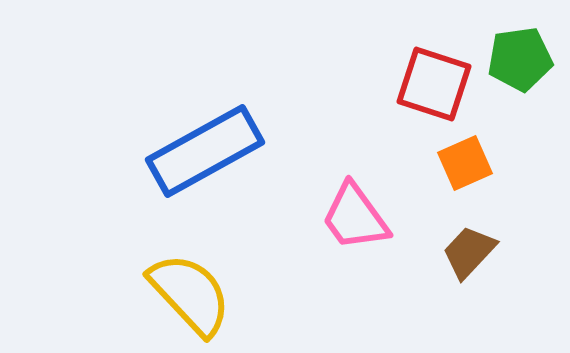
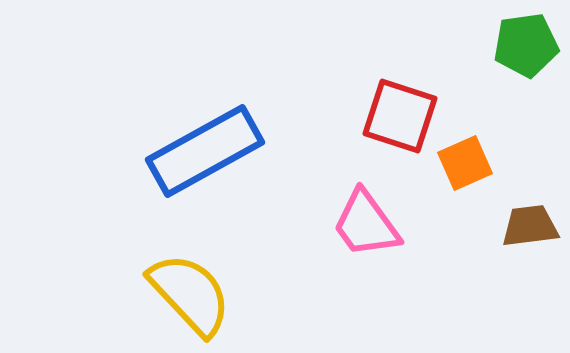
green pentagon: moved 6 px right, 14 px up
red square: moved 34 px left, 32 px down
pink trapezoid: moved 11 px right, 7 px down
brown trapezoid: moved 61 px right, 26 px up; rotated 40 degrees clockwise
